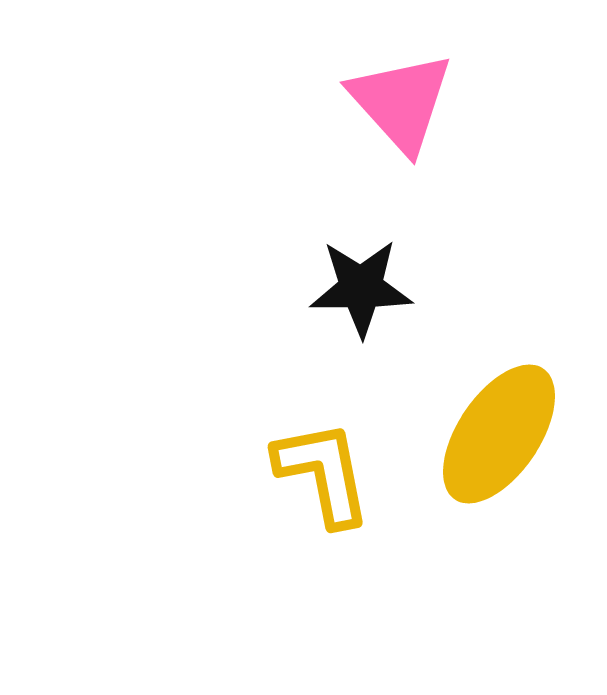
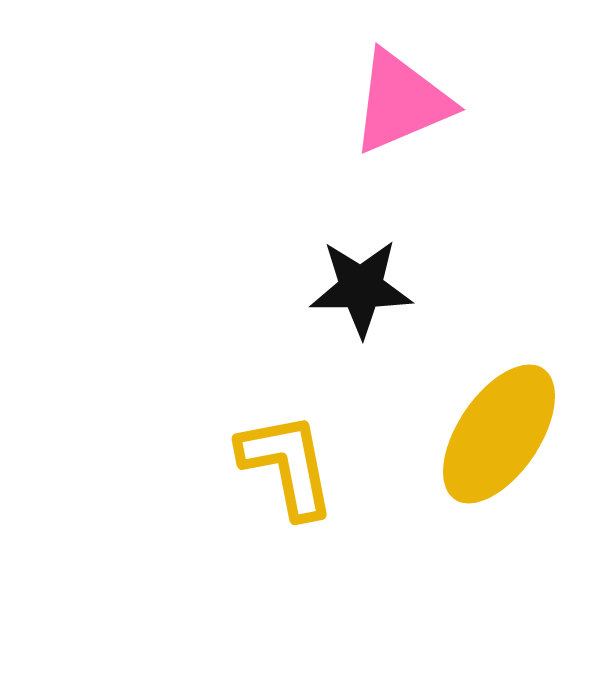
pink triangle: rotated 49 degrees clockwise
yellow L-shape: moved 36 px left, 8 px up
